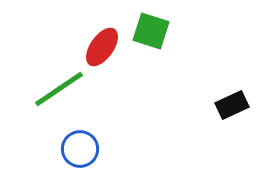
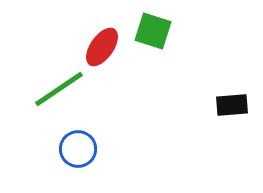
green square: moved 2 px right
black rectangle: rotated 20 degrees clockwise
blue circle: moved 2 px left
